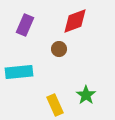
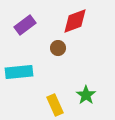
purple rectangle: rotated 30 degrees clockwise
brown circle: moved 1 px left, 1 px up
